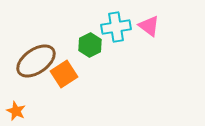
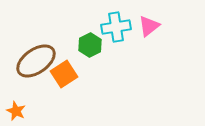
pink triangle: rotated 45 degrees clockwise
